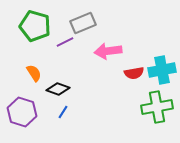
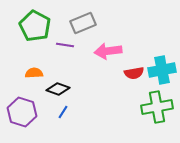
green pentagon: rotated 12 degrees clockwise
purple line: moved 3 px down; rotated 36 degrees clockwise
orange semicircle: rotated 60 degrees counterclockwise
